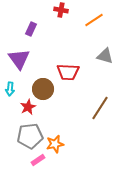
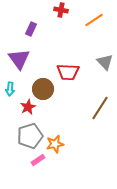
gray triangle: moved 6 px down; rotated 30 degrees clockwise
gray pentagon: rotated 10 degrees counterclockwise
